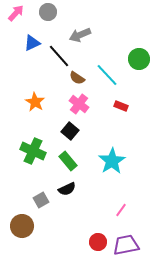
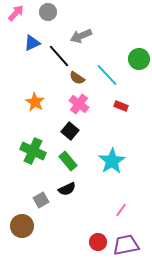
gray arrow: moved 1 px right, 1 px down
